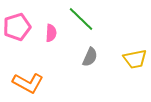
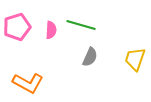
green line: moved 6 px down; rotated 28 degrees counterclockwise
pink semicircle: moved 3 px up
yellow trapezoid: rotated 120 degrees clockwise
